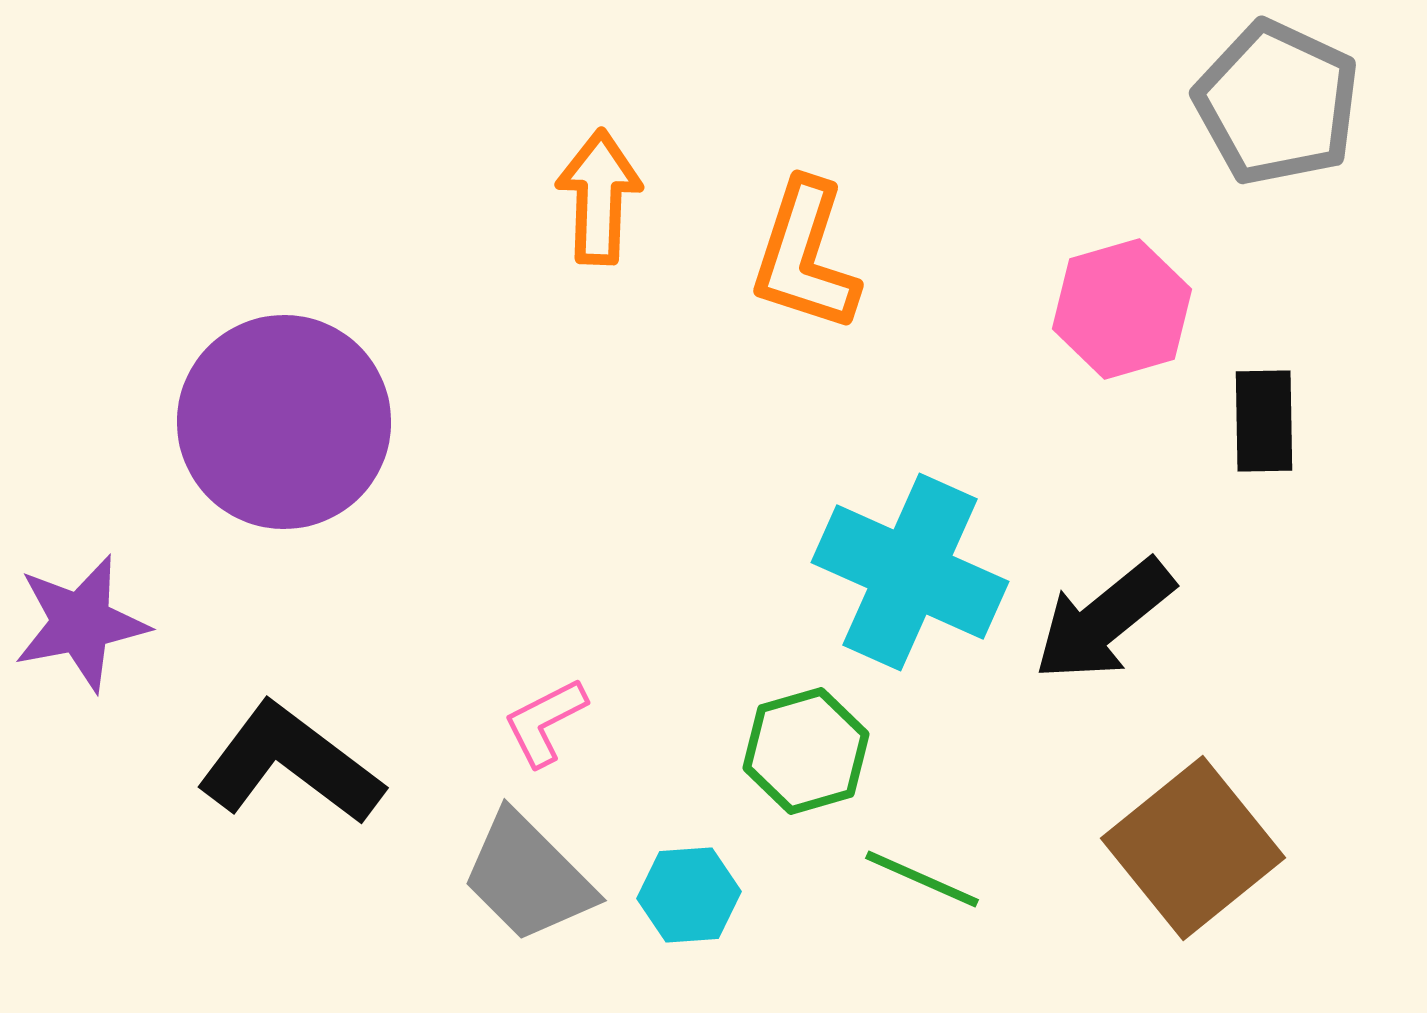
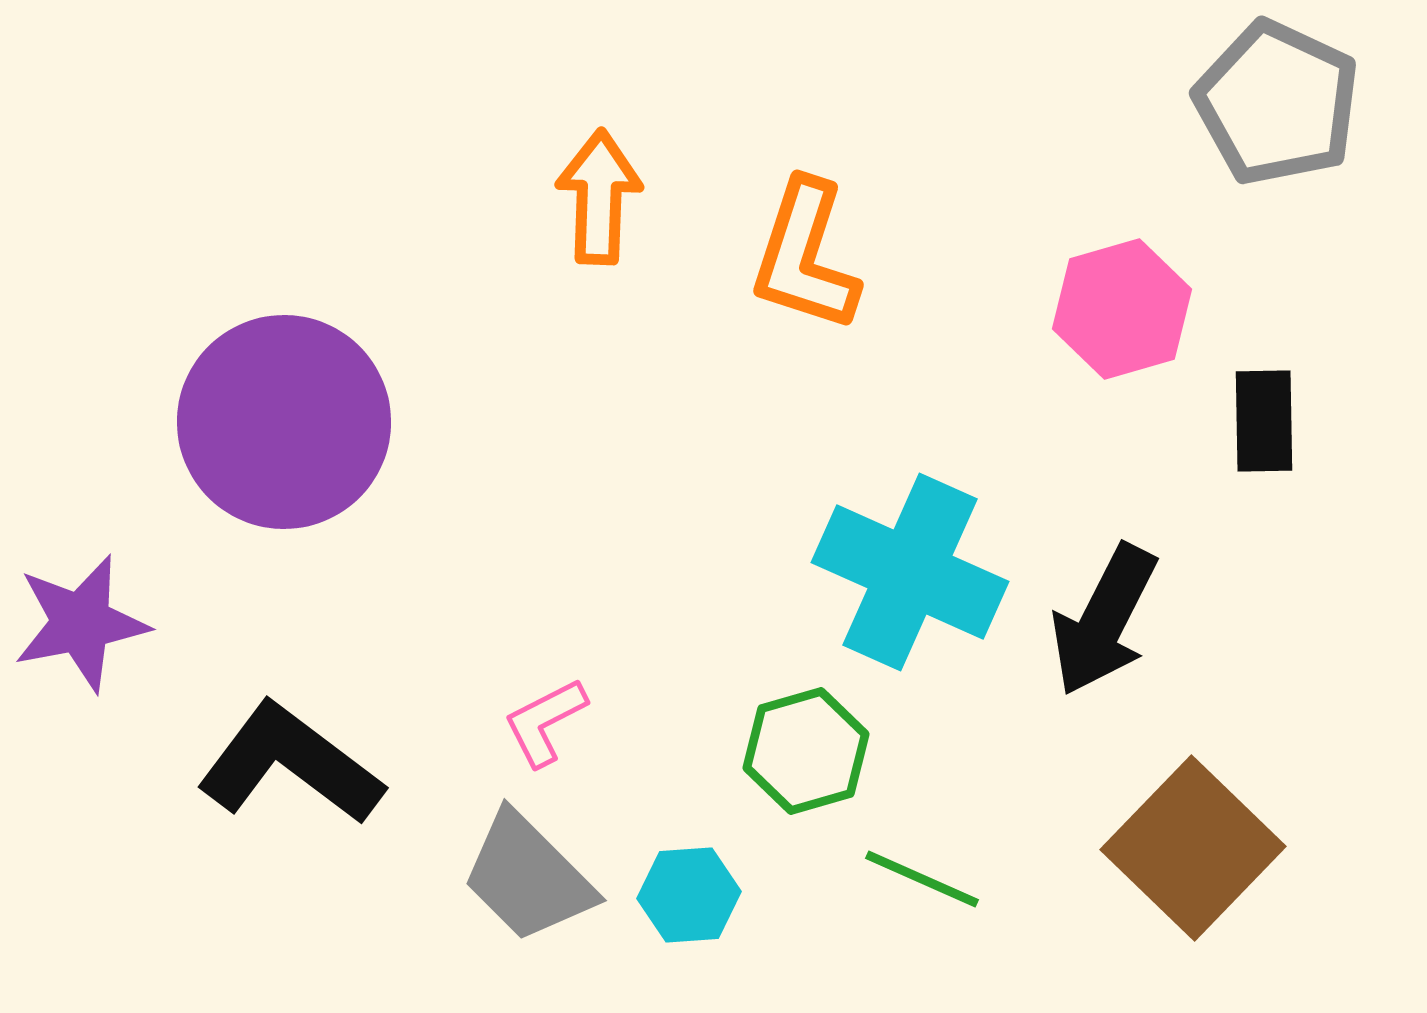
black arrow: rotated 24 degrees counterclockwise
brown square: rotated 7 degrees counterclockwise
